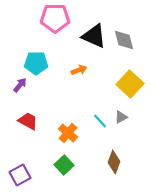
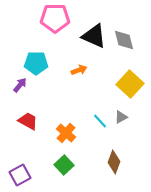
orange cross: moved 2 px left
